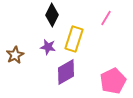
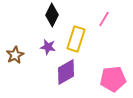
pink line: moved 2 px left, 1 px down
yellow rectangle: moved 2 px right
pink pentagon: moved 2 px up; rotated 20 degrees clockwise
